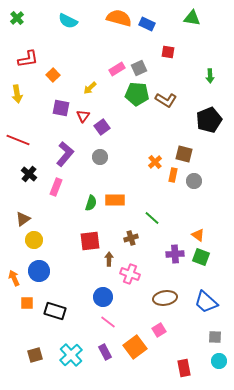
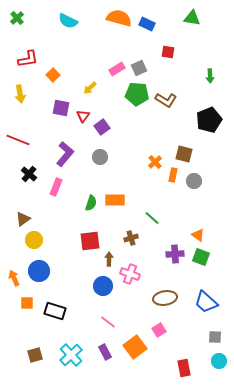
yellow arrow at (17, 94): moved 3 px right
blue circle at (103, 297): moved 11 px up
